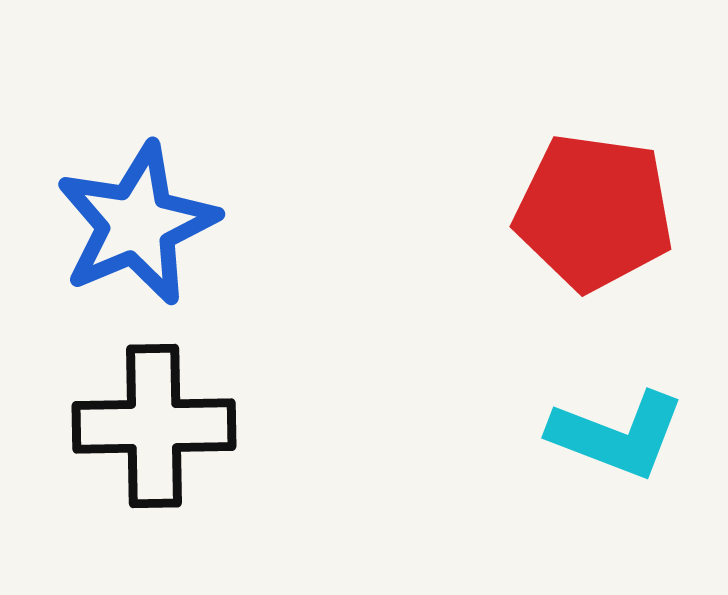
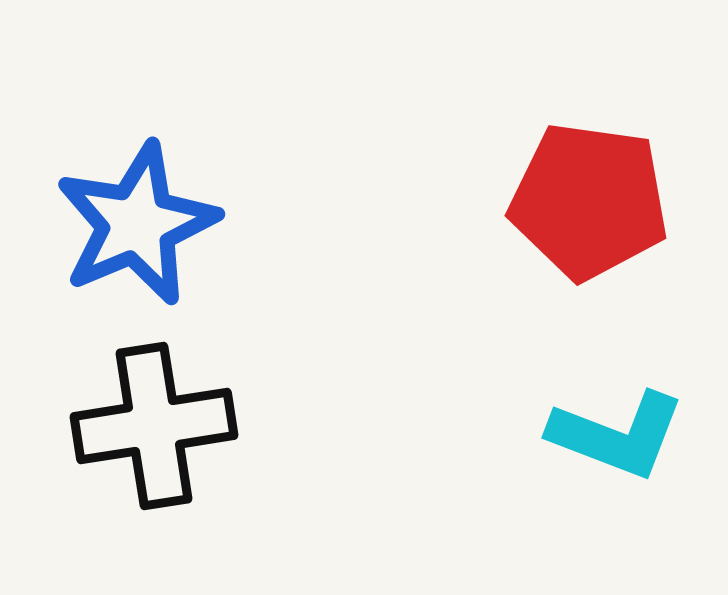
red pentagon: moved 5 px left, 11 px up
black cross: rotated 8 degrees counterclockwise
